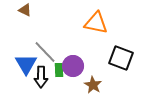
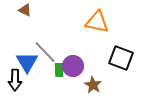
orange triangle: moved 1 px right, 1 px up
blue triangle: moved 1 px right, 2 px up
black arrow: moved 26 px left, 3 px down
